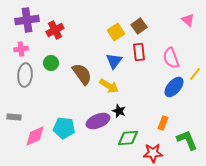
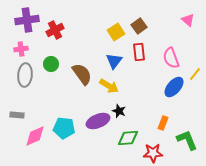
green circle: moved 1 px down
gray rectangle: moved 3 px right, 2 px up
